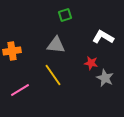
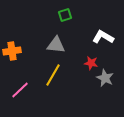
yellow line: rotated 65 degrees clockwise
pink line: rotated 12 degrees counterclockwise
